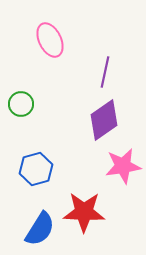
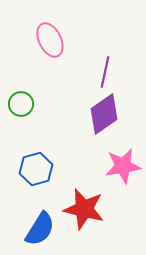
purple diamond: moved 6 px up
red star: moved 3 px up; rotated 12 degrees clockwise
